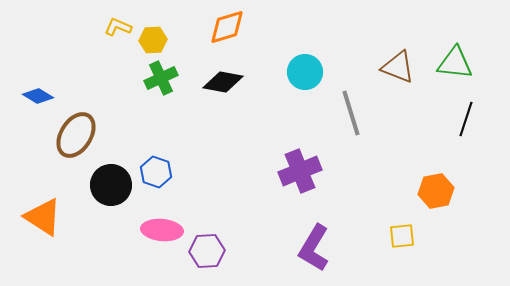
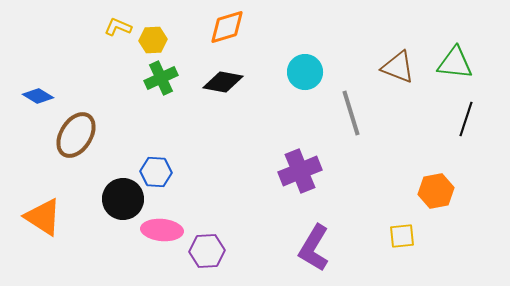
blue hexagon: rotated 16 degrees counterclockwise
black circle: moved 12 px right, 14 px down
